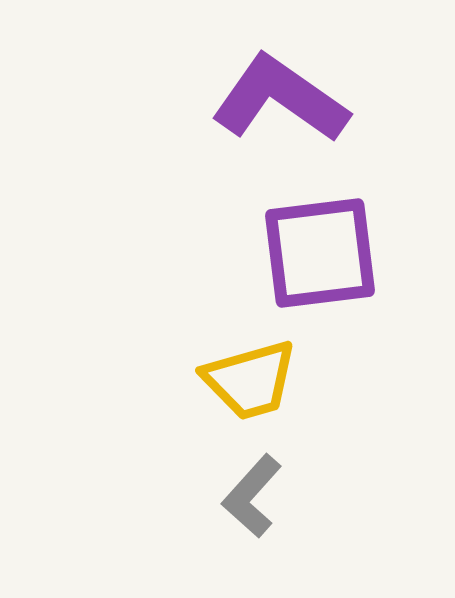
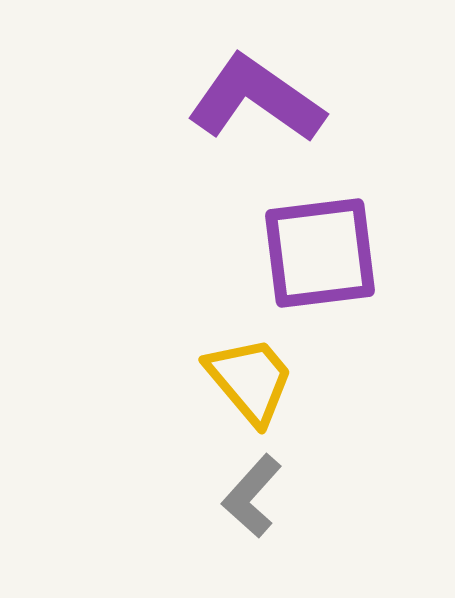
purple L-shape: moved 24 px left
yellow trapezoid: rotated 114 degrees counterclockwise
